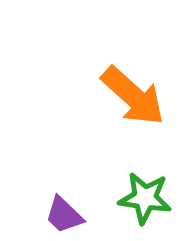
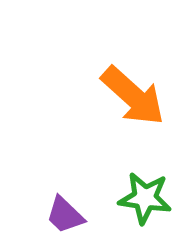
purple trapezoid: moved 1 px right
